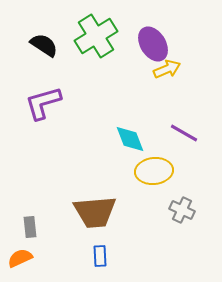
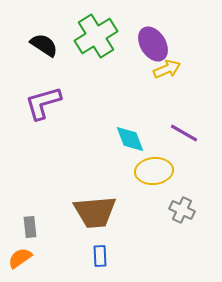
orange semicircle: rotated 10 degrees counterclockwise
